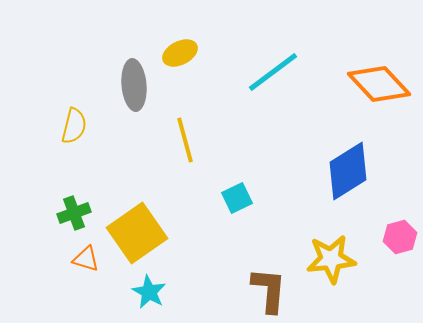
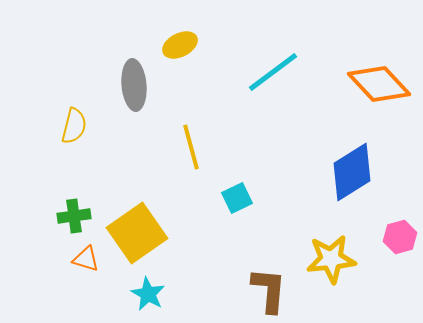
yellow ellipse: moved 8 px up
yellow line: moved 6 px right, 7 px down
blue diamond: moved 4 px right, 1 px down
green cross: moved 3 px down; rotated 12 degrees clockwise
cyan star: moved 1 px left, 2 px down
